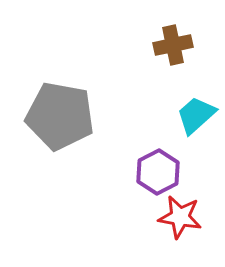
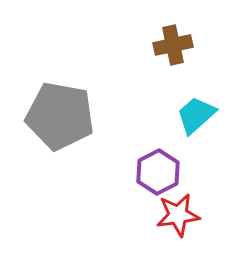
red star: moved 2 px left, 2 px up; rotated 18 degrees counterclockwise
